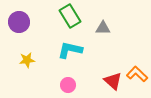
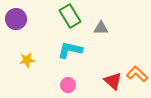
purple circle: moved 3 px left, 3 px up
gray triangle: moved 2 px left
